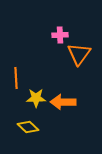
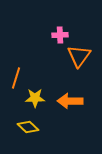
orange triangle: moved 2 px down
orange line: rotated 20 degrees clockwise
yellow star: moved 1 px left
orange arrow: moved 7 px right, 1 px up
